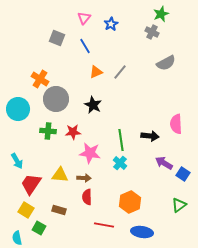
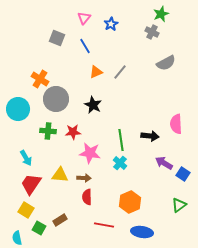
cyan arrow: moved 9 px right, 3 px up
brown rectangle: moved 1 px right, 10 px down; rotated 48 degrees counterclockwise
